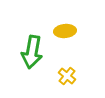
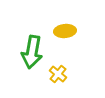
yellow cross: moved 9 px left, 2 px up
